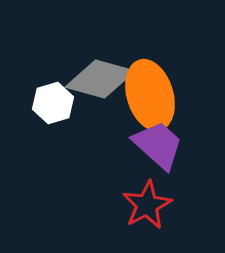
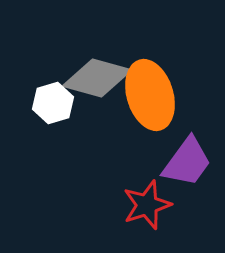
gray diamond: moved 3 px left, 1 px up
purple trapezoid: moved 29 px right, 17 px down; rotated 84 degrees clockwise
red star: rotated 9 degrees clockwise
